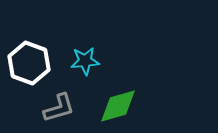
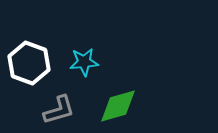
cyan star: moved 1 px left, 1 px down
gray L-shape: moved 2 px down
